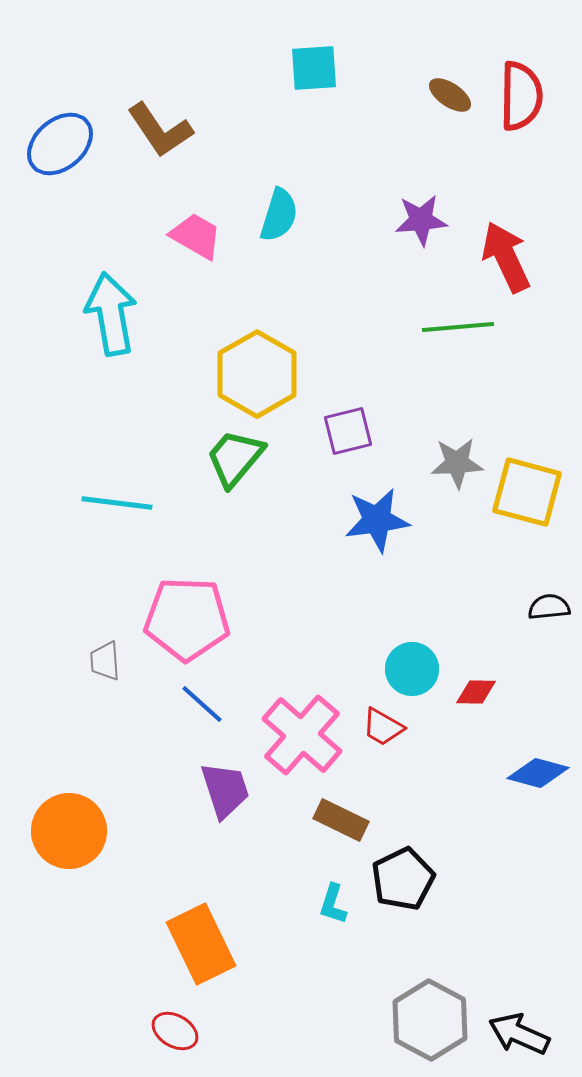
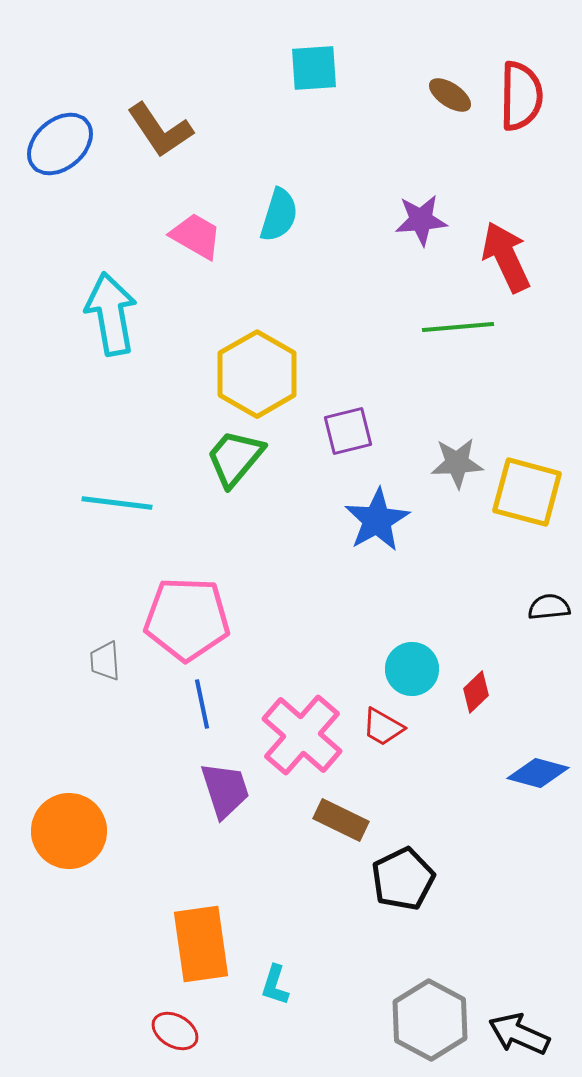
blue star: rotated 22 degrees counterclockwise
red diamond: rotated 45 degrees counterclockwise
blue line: rotated 36 degrees clockwise
cyan L-shape: moved 58 px left, 81 px down
orange rectangle: rotated 18 degrees clockwise
